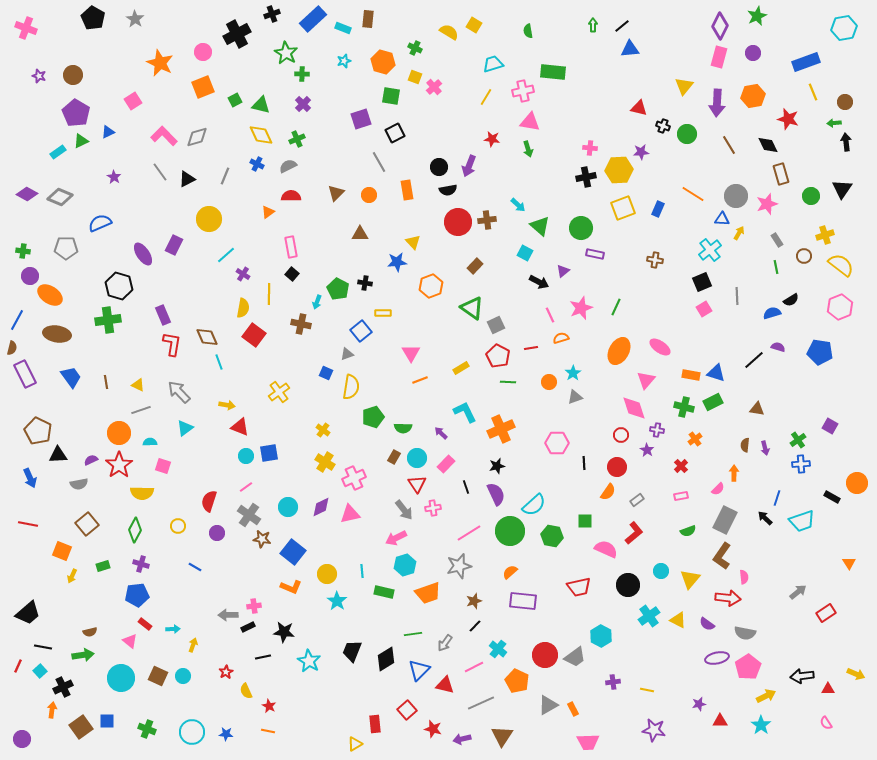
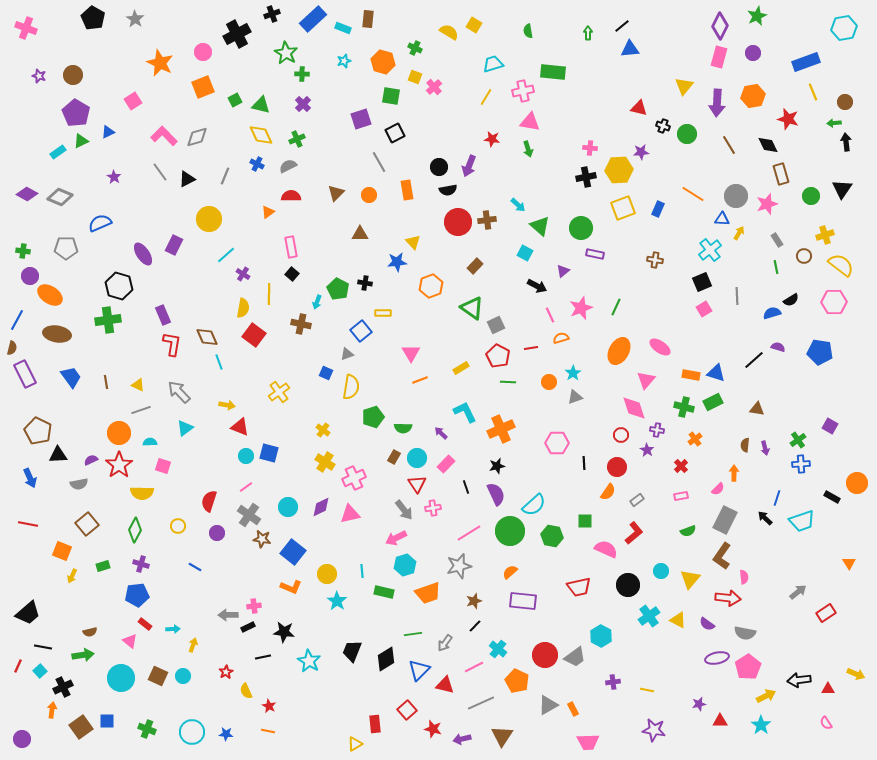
green arrow at (593, 25): moved 5 px left, 8 px down
black arrow at (539, 282): moved 2 px left, 4 px down
pink hexagon at (840, 307): moved 6 px left, 5 px up; rotated 20 degrees clockwise
blue square at (269, 453): rotated 24 degrees clockwise
black arrow at (802, 676): moved 3 px left, 4 px down
